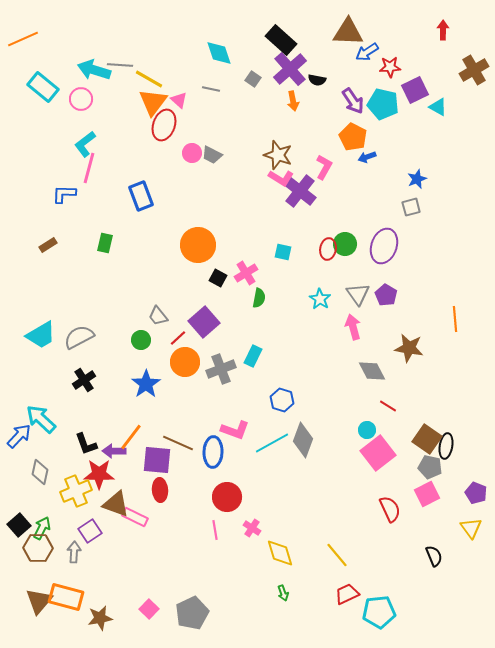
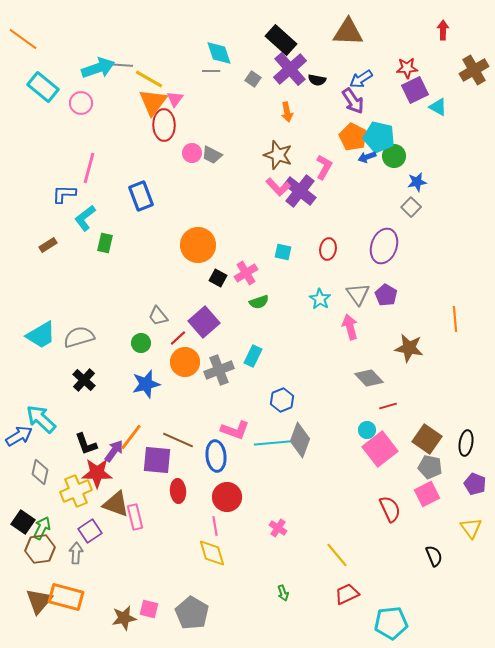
orange line at (23, 39): rotated 60 degrees clockwise
blue arrow at (367, 52): moved 6 px left, 27 px down
red star at (390, 67): moved 17 px right, 1 px down
cyan arrow at (94, 70): moved 4 px right, 2 px up; rotated 144 degrees clockwise
gray line at (211, 89): moved 18 px up; rotated 12 degrees counterclockwise
pink circle at (81, 99): moved 4 px down
pink triangle at (179, 100): moved 4 px left, 1 px up; rotated 24 degrees clockwise
orange arrow at (293, 101): moved 6 px left, 11 px down
cyan pentagon at (383, 104): moved 4 px left, 33 px down
red ellipse at (164, 125): rotated 20 degrees counterclockwise
cyan L-shape at (85, 144): moved 74 px down
pink L-shape at (281, 178): moved 3 px left, 9 px down; rotated 15 degrees clockwise
blue star at (417, 179): moved 3 px down; rotated 12 degrees clockwise
gray square at (411, 207): rotated 30 degrees counterclockwise
green circle at (345, 244): moved 49 px right, 88 px up
green semicircle at (259, 298): moved 4 px down; rotated 60 degrees clockwise
pink arrow at (353, 327): moved 3 px left
gray semicircle at (79, 337): rotated 12 degrees clockwise
green circle at (141, 340): moved 3 px down
gray cross at (221, 369): moved 2 px left, 1 px down
gray diamond at (372, 371): moved 3 px left, 7 px down; rotated 16 degrees counterclockwise
black cross at (84, 380): rotated 15 degrees counterclockwise
blue star at (146, 384): rotated 20 degrees clockwise
blue hexagon at (282, 400): rotated 20 degrees clockwise
red line at (388, 406): rotated 48 degrees counterclockwise
blue arrow at (19, 436): rotated 16 degrees clockwise
gray diamond at (303, 440): moved 3 px left
brown line at (178, 443): moved 3 px up
cyan line at (272, 443): rotated 24 degrees clockwise
black ellipse at (446, 446): moved 20 px right, 3 px up
purple arrow at (114, 451): rotated 125 degrees clockwise
blue ellipse at (213, 452): moved 3 px right, 4 px down; rotated 8 degrees counterclockwise
pink square at (378, 453): moved 2 px right, 4 px up
red star at (99, 474): moved 2 px left, 1 px up
red ellipse at (160, 490): moved 18 px right, 1 px down
purple pentagon at (476, 493): moved 1 px left, 9 px up
pink rectangle at (135, 517): rotated 50 degrees clockwise
black square at (19, 525): moved 4 px right, 3 px up; rotated 15 degrees counterclockwise
pink cross at (252, 528): moved 26 px right
pink line at (215, 530): moved 4 px up
brown hexagon at (38, 548): moved 2 px right, 1 px down; rotated 8 degrees counterclockwise
gray arrow at (74, 552): moved 2 px right, 1 px down
yellow diamond at (280, 553): moved 68 px left
pink square at (149, 609): rotated 30 degrees counterclockwise
cyan pentagon at (379, 612): moved 12 px right, 11 px down
gray pentagon at (192, 613): rotated 16 degrees counterclockwise
brown star at (100, 618): moved 24 px right
